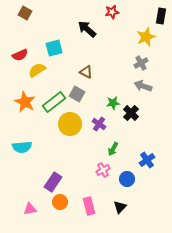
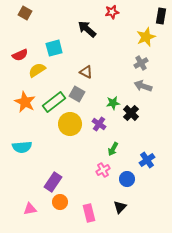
pink rectangle: moved 7 px down
